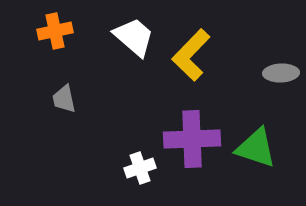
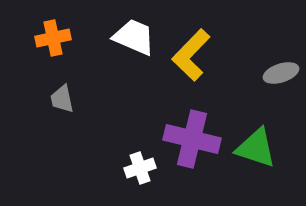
orange cross: moved 2 px left, 7 px down
white trapezoid: rotated 18 degrees counterclockwise
gray ellipse: rotated 16 degrees counterclockwise
gray trapezoid: moved 2 px left
purple cross: rotated 16 degrees clockwise
